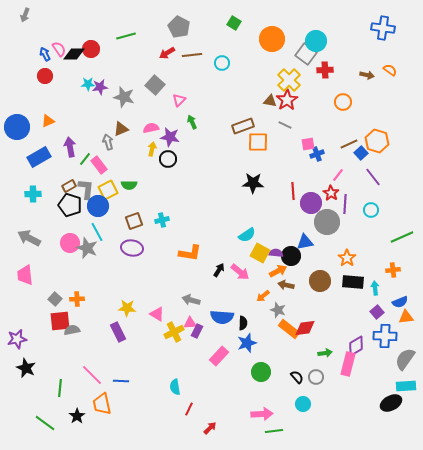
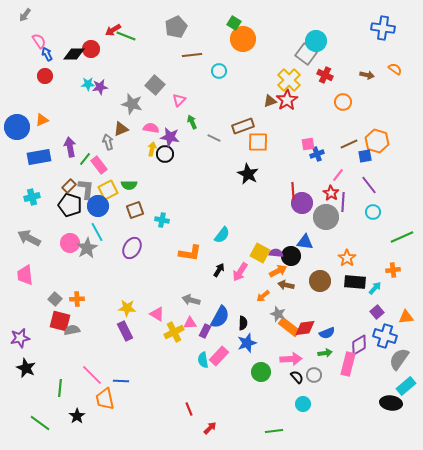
gray arrow at (25, 15): rotated 16 degrees clockwise
gray pentagon at (179, 27): moved 3 px left; rotated 20 degrees clockwise
green line at (126, 36): rotated 36 degrees clockwise
orange circle at (272, 39): moved 29 px left
pink semicircle at (59, 49): moved 20 px left, 8 px up
red arrow at (167, 53): moved 54 px left, 23 px up
blue arrow at (45, 54): moved 2 px right
cyan circle at (222, 63): moved 3 px left, 8 px down
red cross at (325, 70): moved 5 px down; rotated 28 degrees clockwise
orange semicircle at (390, 70): moved 5 px right, 1 px up
gray star at (124, 97): moved 8 px right, 7 px down
brown triangle at (270, 101): rotated 32 degrees counterclockwise
orange triangle at (48, 121): moved 6 px left, 1 px up
gray line at (285, 125): moved 71 px left, 13 px down
pink semicircle at (151, 128): rotated 21 degrees clockwise
blue square at (361, 153): moved 4 px right, 3 px down; rotated 32 degrees clockwise
blue rectangle at (39, 157): rotated 20 degrees clockwise
black circle at (168, 159): moved 3 px left, 5 px up
purple line at (373, 177): moved 4 px left, 8 px down
black star at (253, 183): moved 5 px left, 9 px up; rotated 25 degrees clockwise
brown rectangle at (69, 186): rotated 16 degrees counterclockwise
cyan cross at (33, 194): moved 1 px left, 3 px down; rotated 14 degrees counterclockwise
purple circle at (311, 203): moved 9 px left
purple line at (345, 204): moved 2 px left, 2 px up
cyan circle at (371, 210): moved 2 px right, 2 px down
cyan cross at (162, 220): rotated 24 degrees clockwise
brown square at (134, 221): moved 1 px right, 11 px up
gray circle at (327, 222): moved 1 px left, 5 px up
cyan semicircle at (247, 235): moved 25 px left; rotated 18 degrees counterclockwise
blue triangle at (305, 242): rotated 18 degrees clockwise
gray star at (87, 248): rotated 20 degrees clockwise
purple ellipse at (132, 248): rotated 70 degrees counterclockwise
pink arrow at (240, 272): rotated 84 degrees clockwise
black rectangle at (353, 282): moved 2 px right
cyan arrow at (375, 288): rotated 48 degrees clockwise
blue semicircle at (400, 302): moved 73 px left, 31 px down
gray star at (278, 310): moved 4 px down
blue semicircle at (222, 317): moved 2 px left; rotated 65 degrees counterclockwise
red square at (60, 321): rotated 20 degrees clockwise
orange rectangle at (289, 329): moved 2 px up
purple rectangle at (197, 331): moved 8 px right
purple rectangle at (118, 332): moved 7 px right, 1 px up
blue cross at (385, 336): rotated 15 degrees clockwise
purple star at (17, 339): moved 3 px right, 1 px up
purple diamond at (356, 346): moved 3 px right, 1 px up
gray semicircle at (405, 359): moved 6 px left
gray circle at (316, 377): moved 2 px left, 2 px up
cyan rectangle at (406, 386): rotated 36 degrees counterclockwise
cyan semicircle at (175, 387): moved 28 px right, 27 px up
black ellipse at (391, 403): rotated 35 degrees clockwise
orange trapezoid at (102, 404): moved 3 px right, 5 px up
red line at (189, 409): rotated 48 degrees counterclockwise
pink arrow at (262, 414): moved 29 px right, 55 px up
green line at (45, 423): moved 5 px left
